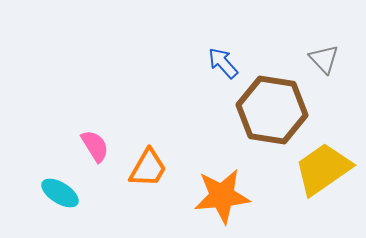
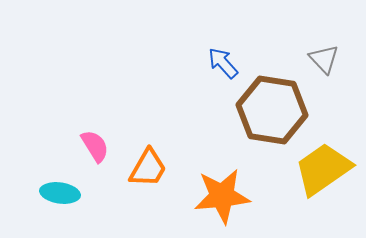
cyan ellipse: rotated 24 degrees counterclockwise
